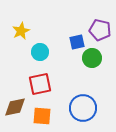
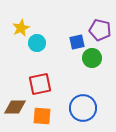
yellow star: moved 3 px up
cyan circle: moved 3 px left, 9 px up
brown diamond: rotated 10 degrees clockwise
